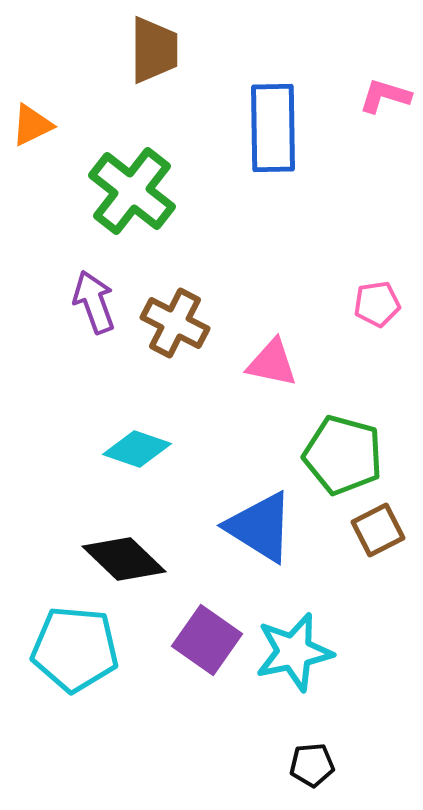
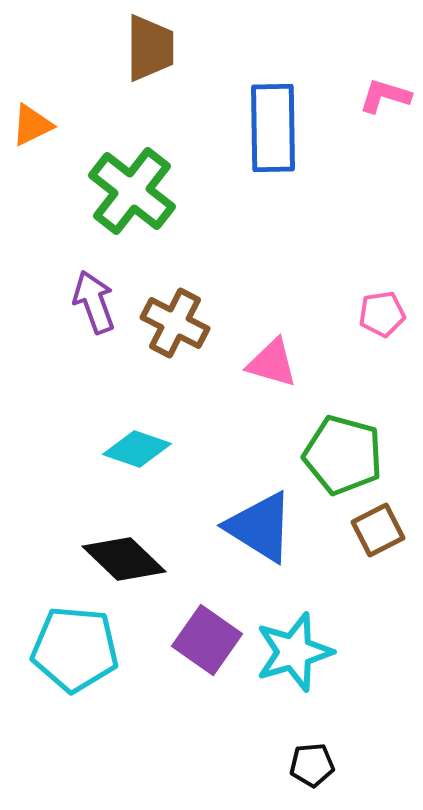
brown trapezoid: moved 4 px left, 2 px up
pink pentagon: moved 5 px right, 10 px down
pink triangle: rotated 4 degrees clockwise
cyan star: rotated 4 degrees counterclockwise
